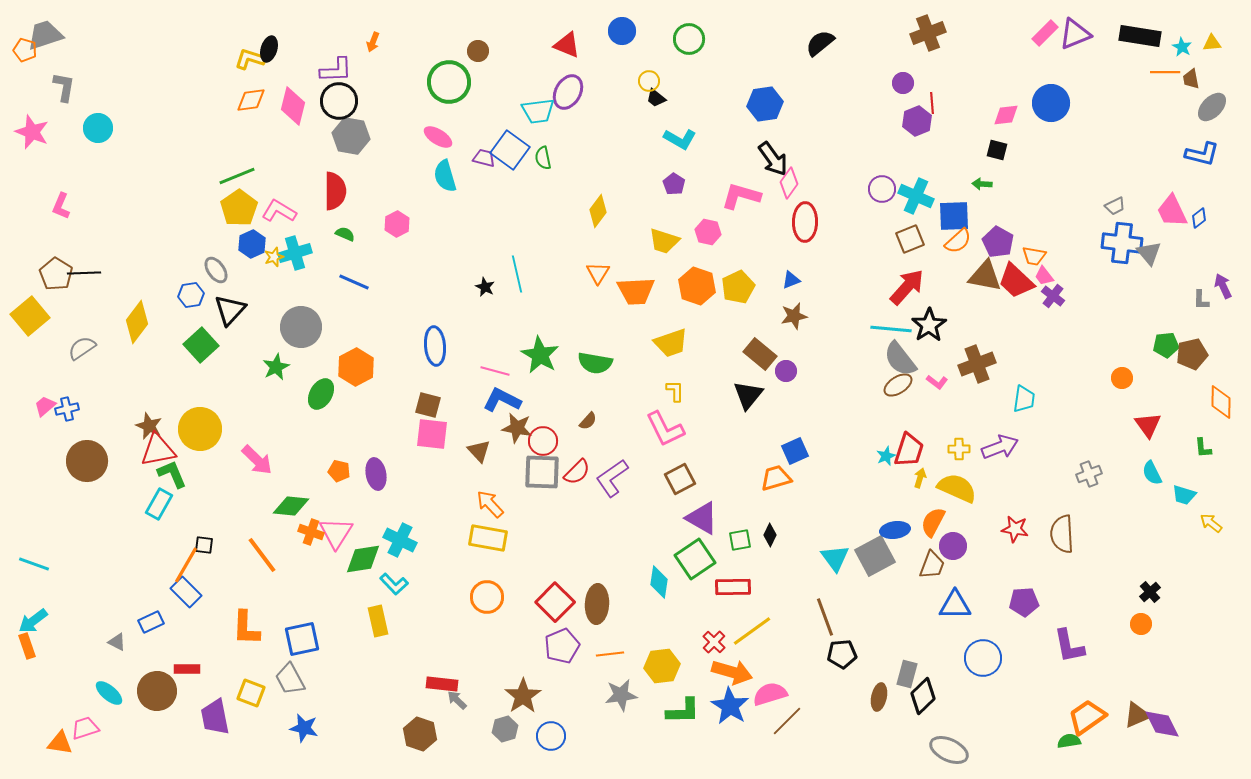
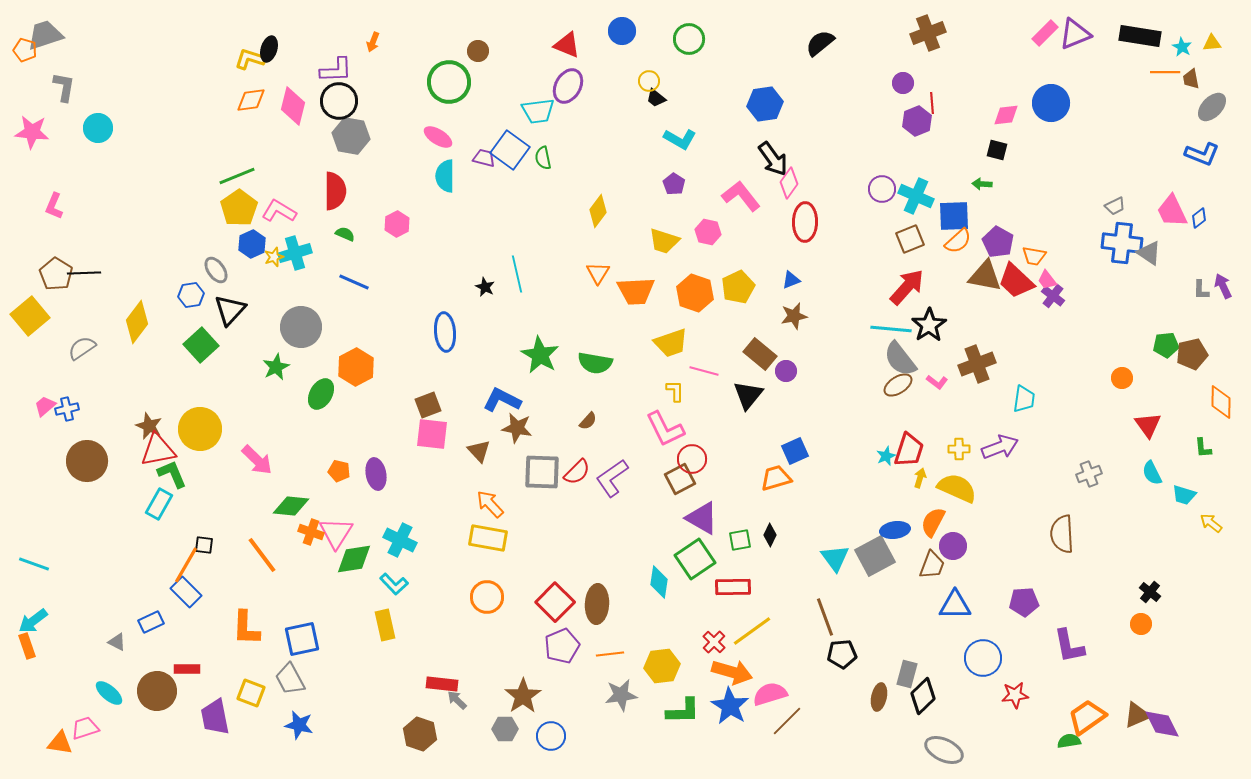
purple ellipse at (568, 92): moved 6 px up
pink star at (32, 132): rotated 16 degrees counterclockwise
blue L-shape at (1202, 154): rotated 8 degrees clockwise
cyan semicircle at (445, 176): rotated 16 degrees clockwise
pink L-shape at (741, 196): rotated 36 degrees clockwise
pink L-shape at (61, 206): moved 7 px left
gray triangle at (1149, 253): rotated 16 degrees counterclockwise
pink trapezoid at (1044, 276): moved 3 px right, 4 px down
orange hexagon at (697, 286): moved 2 px left, 7 px down
gray L-shape at (1201, 300): moved 10 px up
blue ellipse at (435, 346): moved 10 px right, 14 px up
pink line at (495, 371): moved 209 px right
brown square at (428, 405): rotated 36 degrees counterclockwise
red circle at (543, 441): moved 149 px right, 18 px down
red star at (1015, 529): moved 166 px down; rotated 16 degrees counterclockwise
green diamond at (363, 559): moved 9 px left
black cross at (1150, 592): rotated 10 degrees counterclockwise
yellow rectangle at (378, 621): moved 7 px right, 4 px down
blue star at (304, 728): moved 5 px left, 3 px up
gray hexagon at (505, 729): rotated 15 degrees clockwise
gray ellipse at (949, 750): moved 5 px left
